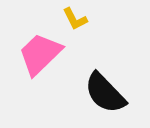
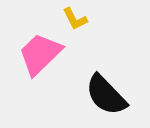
black semicircle: moved 1 px right, 2 px down
